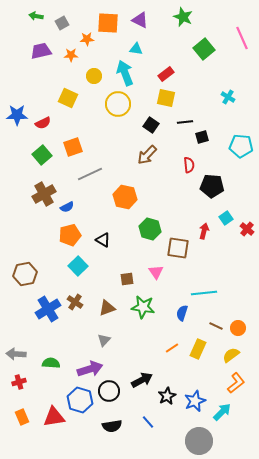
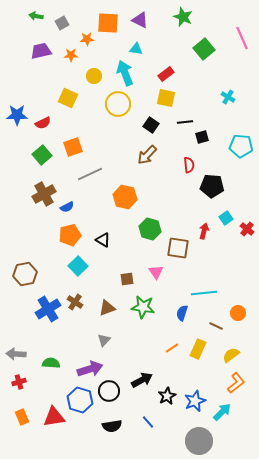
orange circle at (238, 328): moved 15 px up
